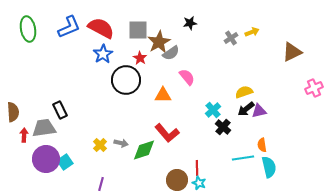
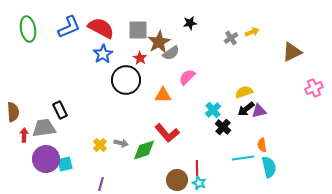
pink semicircle: rotated 96 degrees counterclockwise
cyan square: moved 2 px down; rotated 21 degrees clockwise
